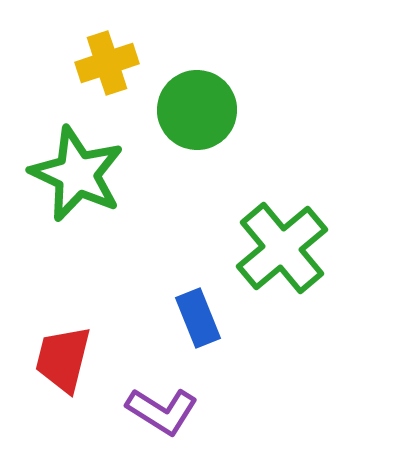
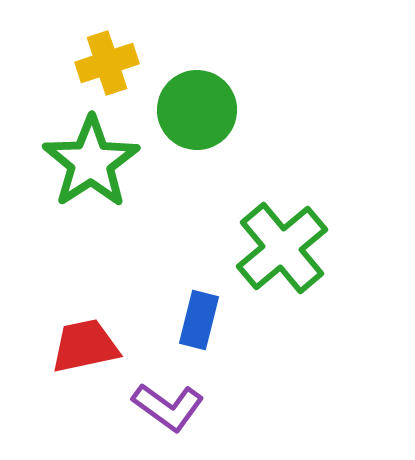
green star: moved 14 px right, 12 px up; rotated 14 degrees clockwise
blue rectangle: moved 1 px right, 2 px down; rotated 36 degrees clockwise
red trapezoid: moved 22 px right, 13 px up; rotated 64 degrees clockwise
purple L-shape: moved 6 px right, 4 px up; rotated 4 degrees clockwise
